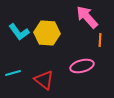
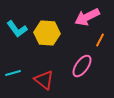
pink arrow: rotated 75 degrees counterclockwise
cyan L-shape: moved 2 px left, 3 px up
orange line: rotated 24 degrees clockwise
pink ellipse: rotated 40 degrees counterclockwise
